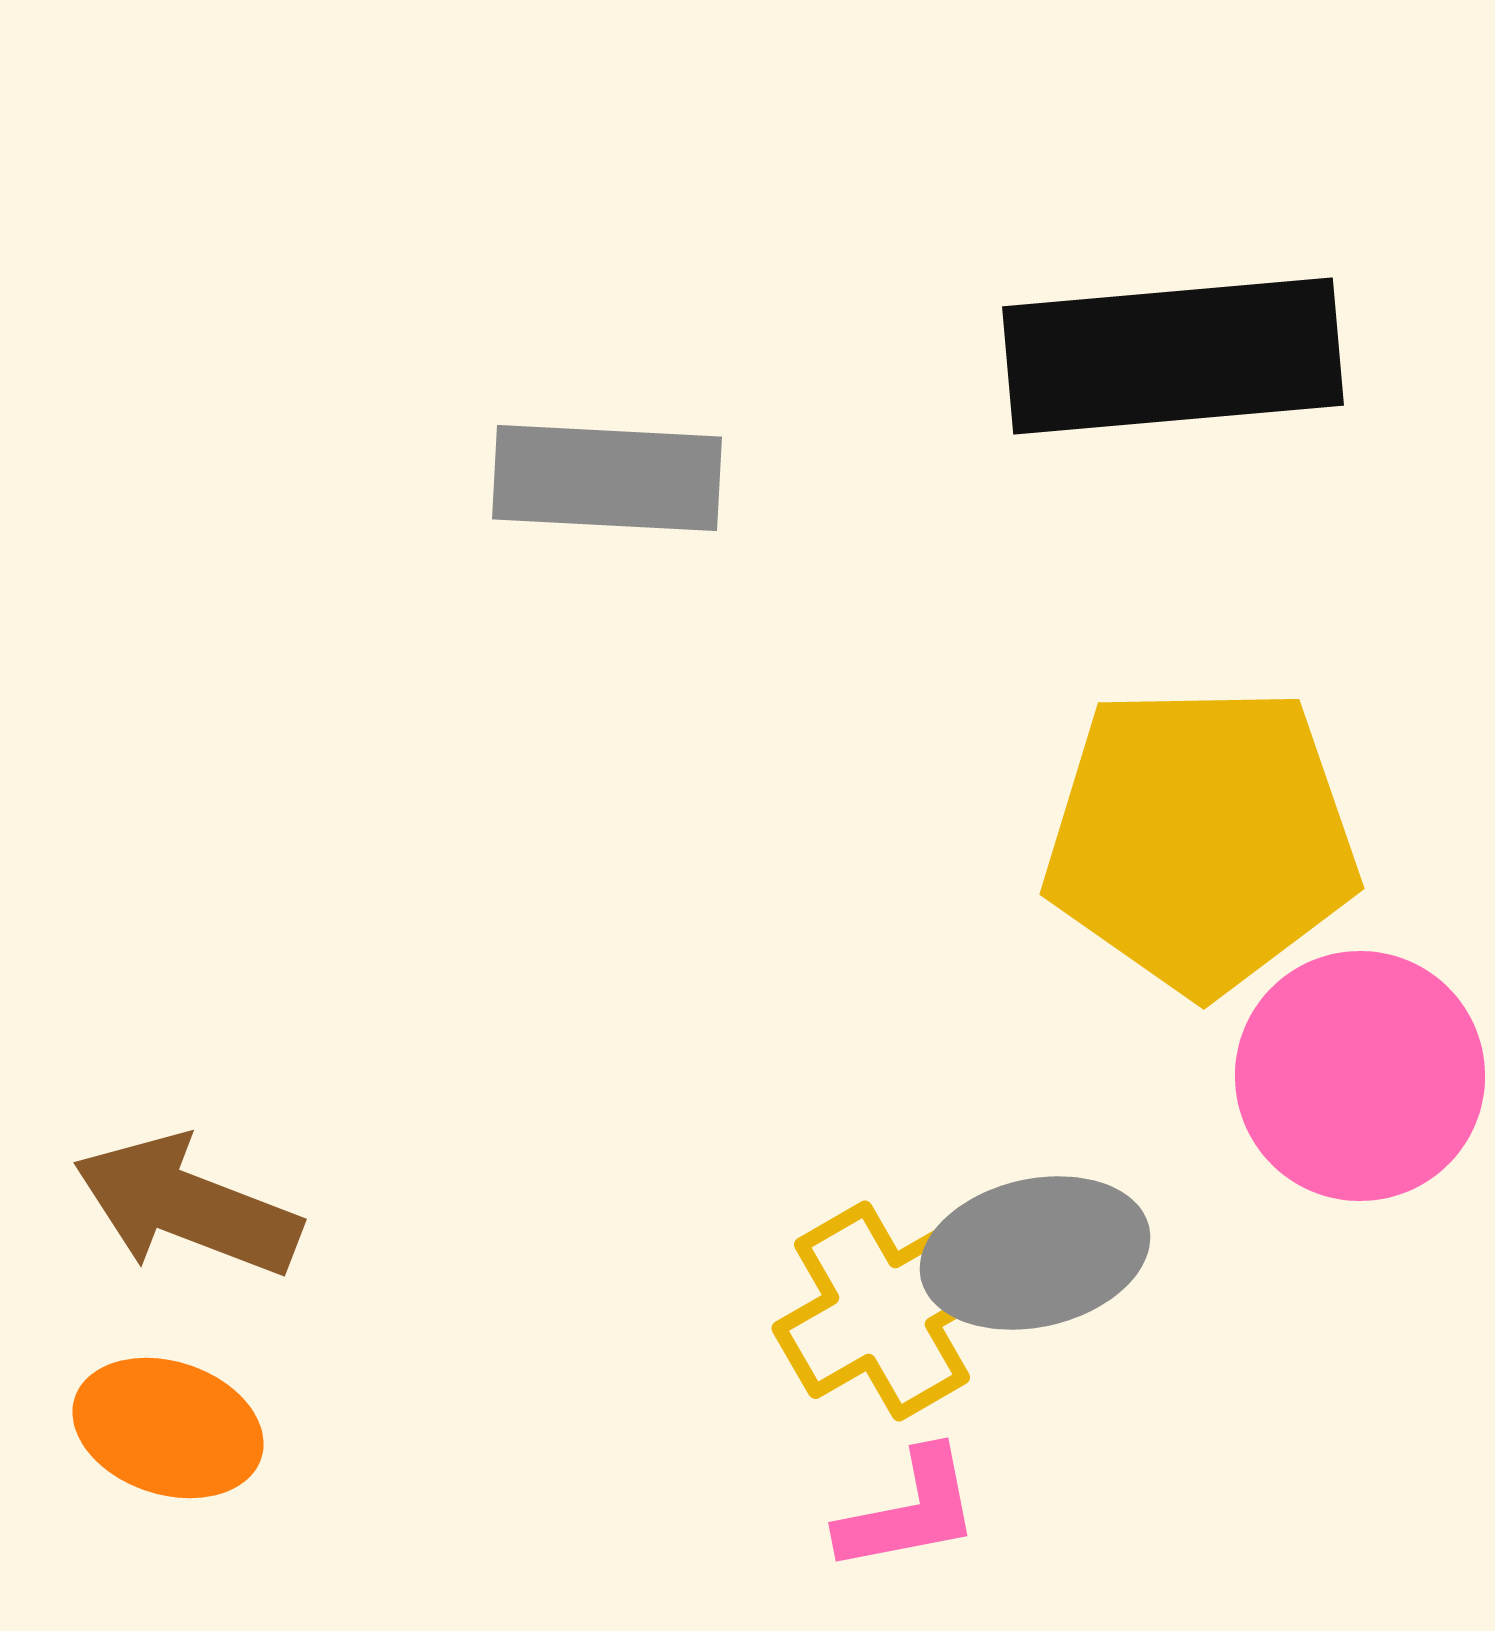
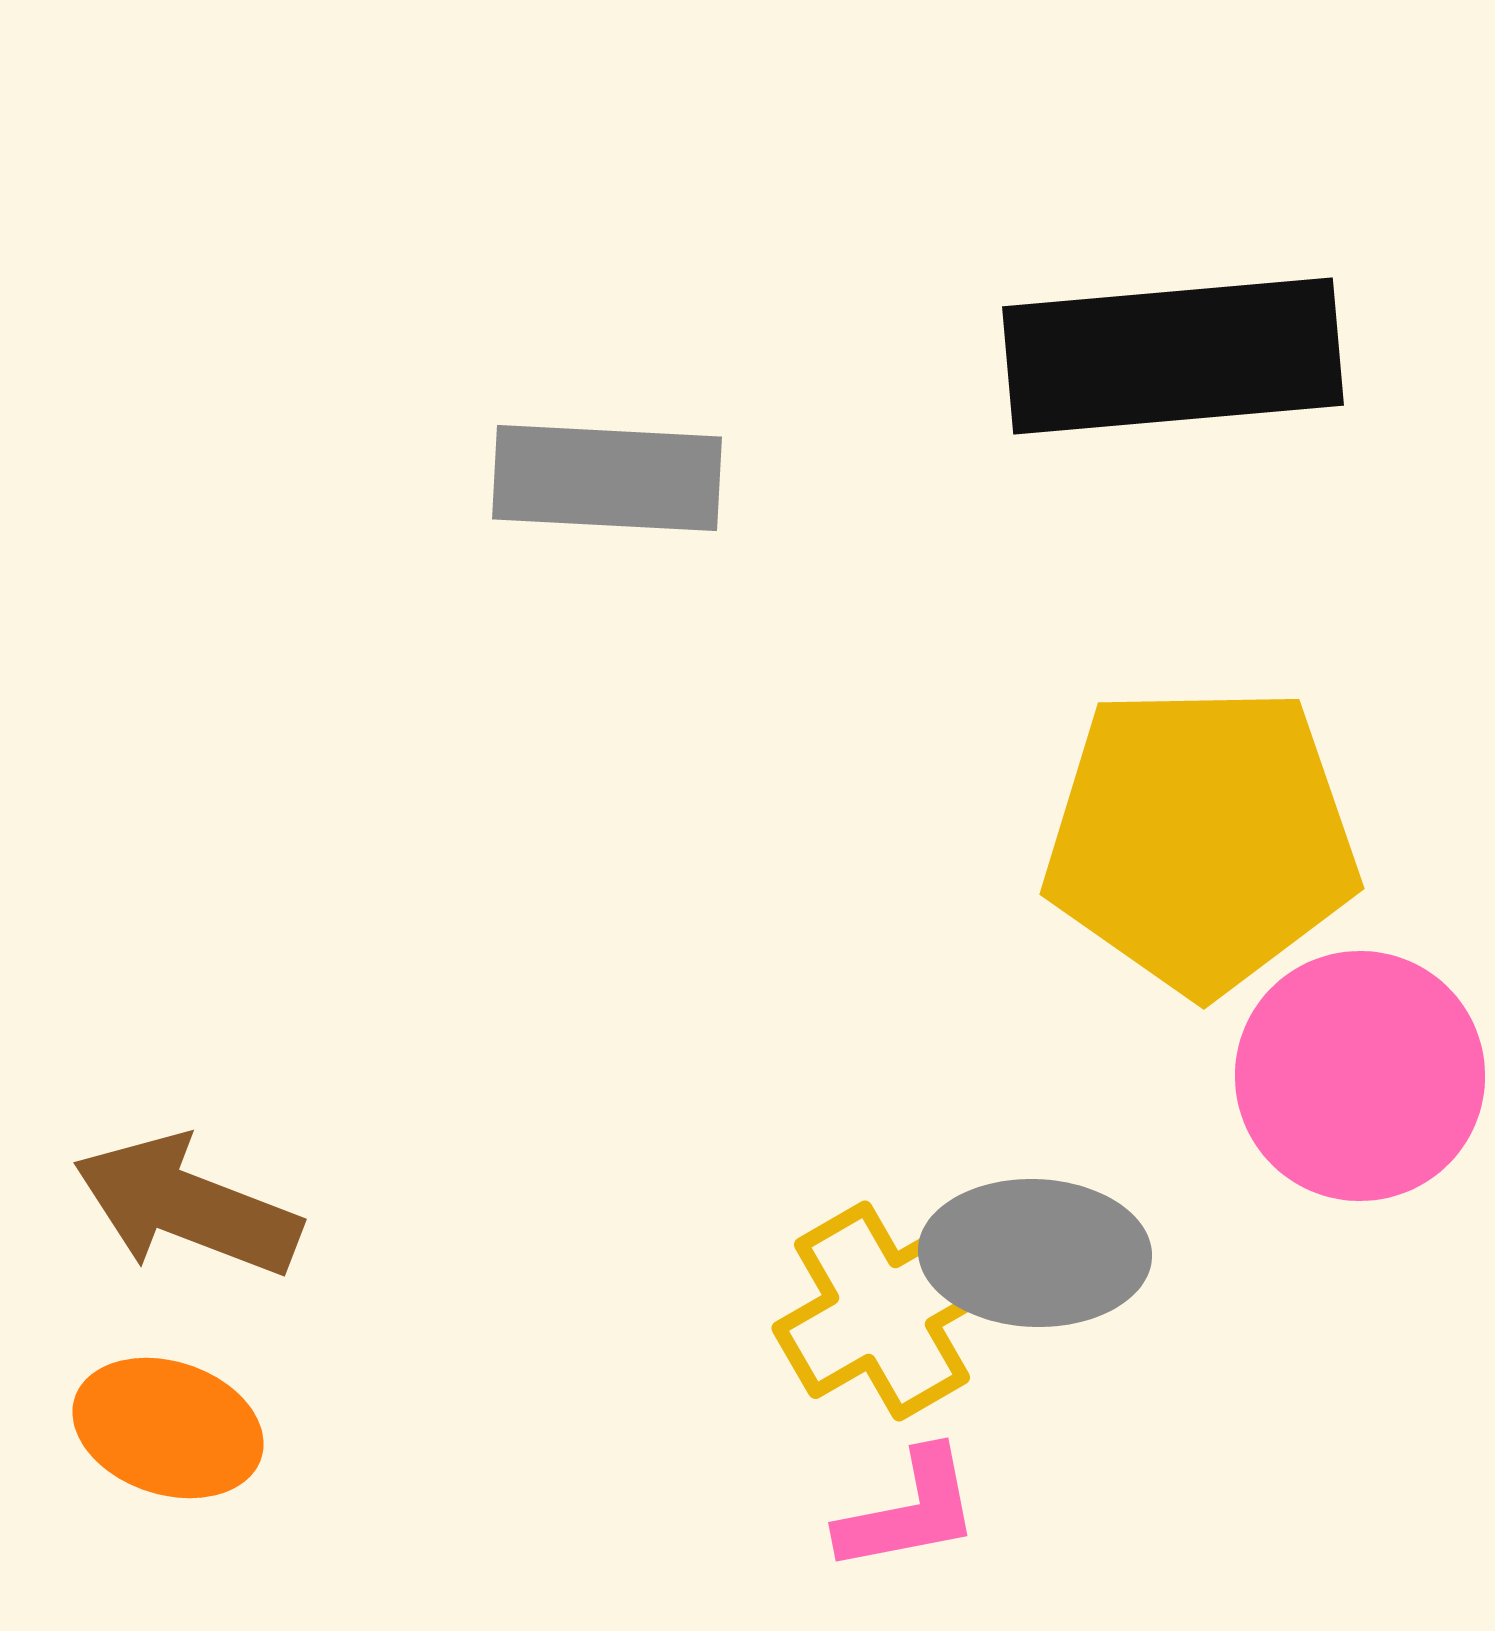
gray ellipse: rotated 15 degrees clockwise
